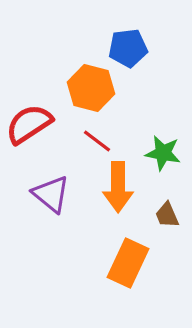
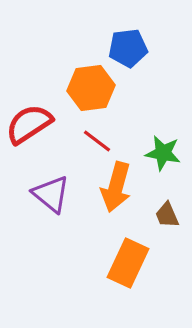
orange hexagon: rotated 21 degrees counterclockwise
orange arrow: moved 2 px left; rotated 15 degrees clockwise
